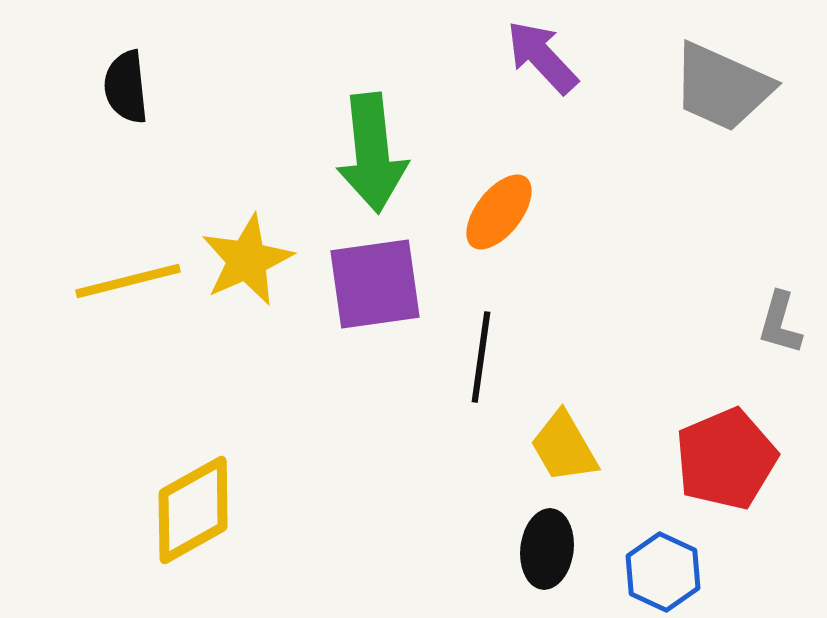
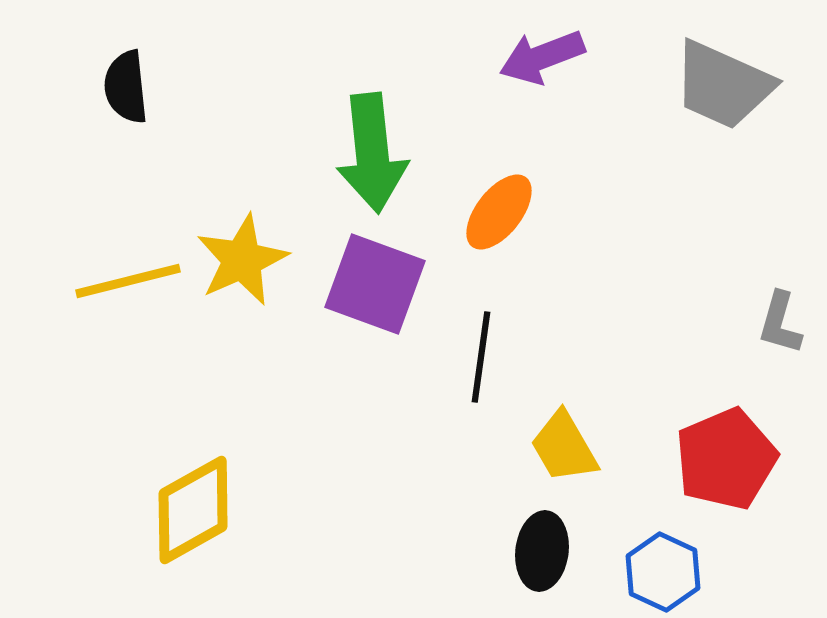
purple arrow: rotated 68 degrees counterclockwise
gray trapezoid: moved 1 px right, 2 px up
yellow star: moved 5 px left
purple square: rotated 28 degrees clockwise
black ellipse: moved 5 px left, 2 px down
